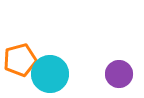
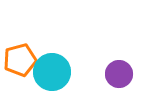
cyan circle: moved 2 px right, 2 px up
